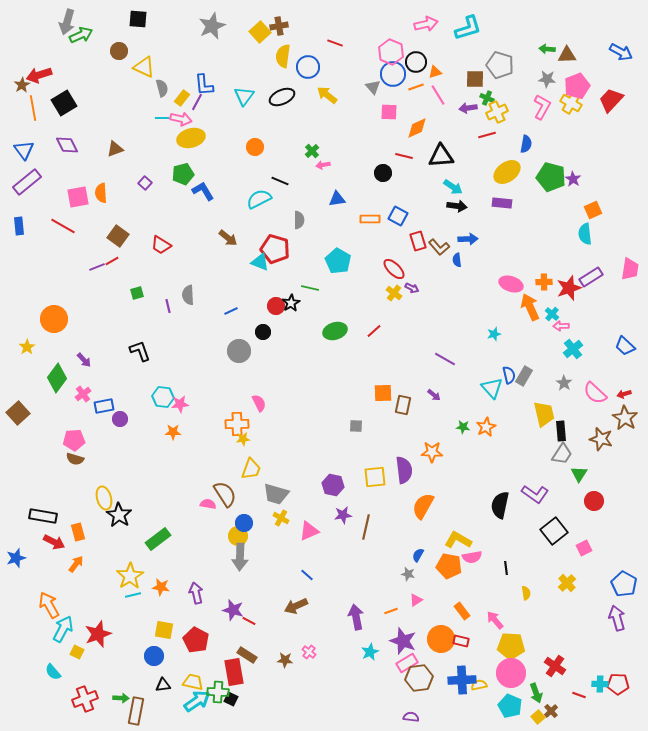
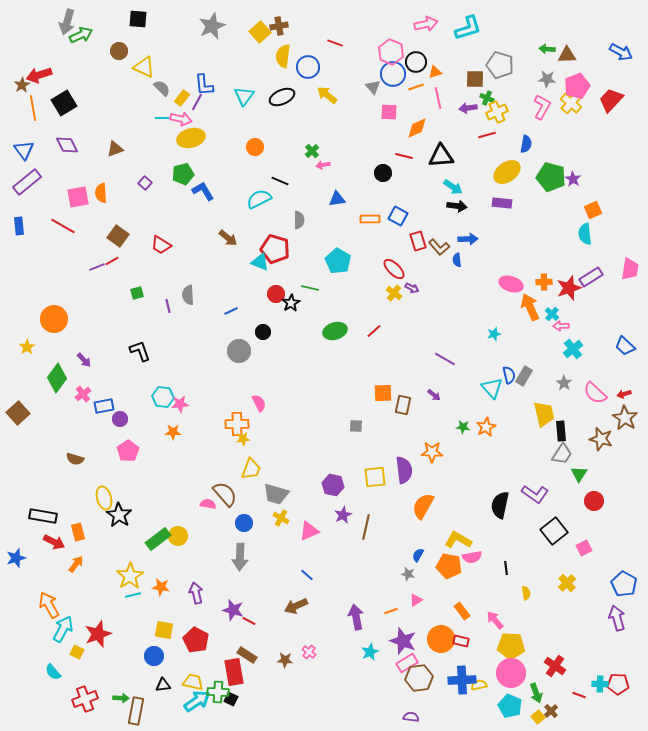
gray semicircle at (162, 88): rotated 30 degrees counterclockwise
pink line at (438, 95): moved 3 px down; rotated 20 degrees clockwise
yellow cross at (571, 103): rotated 10 degrees clockwise
red circle at (276, 306): moved 12 px up
pink pentagon at (74, 440): moved 54 px right, 11 px down; rotated 30 degrees counterclockwise
brown semicircle at (225, 494): rotated 8 degrees counterclockwise
purple star at (343, 515): rotated 18 degrees counterclockwise
yellow circle at (238, 536): moved 60 px left
